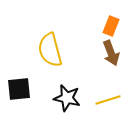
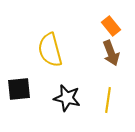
orange rectangle: rotated 60 degrees counterclockwise
yellow line: rotated 65 degrees counterclockwise
